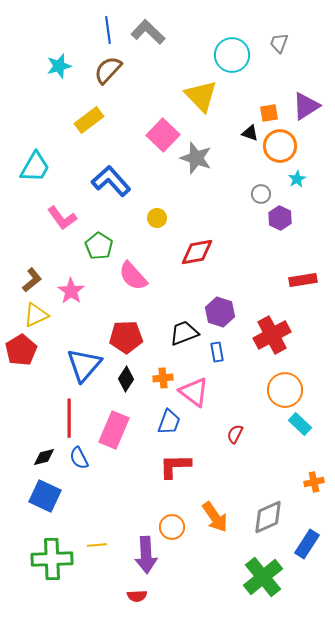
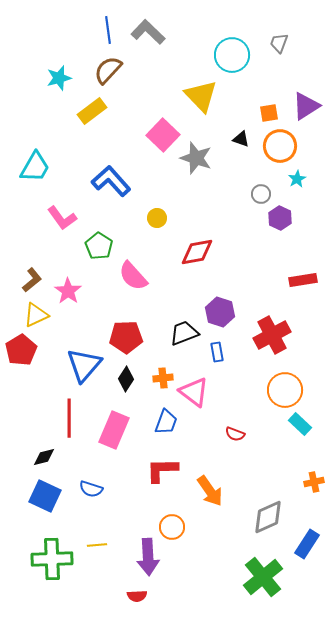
cyan star at (59, 66): moved 12 px down
yellow rectangle at (89, 120): moved 3 px right, 9 px up
black triangle at (250, 133): moved 9 px left, 6 px down
pink star at (71, 291): moved 3 px left
blue trapezoid at (169, 422): moved 3 px left
red semicircle at (235, 434): rotated 96 degrees counterclockwise
blue semicircle at (79, 458): moved 12 px right, 31 px down; rotated 45 degrees counterclockwise
red L-shape at (175, 466): moved 13 px left, 4 px down
orange arrow at (215, 517): moved 5 px left, 26 px up
purple arrow at (146, 555): moved 2 px right, 2 px down
